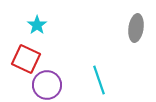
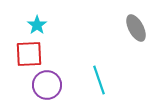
gray ellipse: rotated 36 degrees counterclockwise
red square: moved 3 px right, 5 px up; rotated 28 degrees counterclockwise
